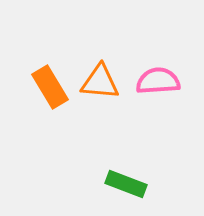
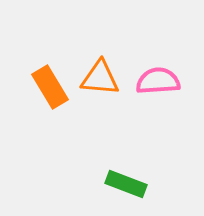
orange triangle: moved 4 px up
